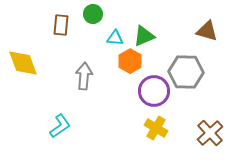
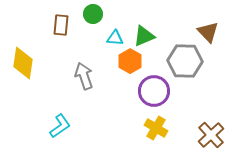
brown triangle: moved 1 px right, 1 px down; rotated 30 degrees clockwise
yellow diamond: rotated 28 degrees clockwise
gray hexagon: moved 1 px left, 11 px up
gray arrow: rotated 24 degrees counterclockwise
brown cross: moved 1 px right, 2 px down
